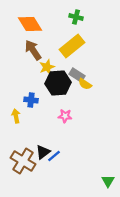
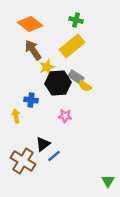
green cross: moved 3 px down
orange diamond: rotated 20 degrees counterclockwise
gray rectangle: moved 1 px left, 2 px down
yellow semicircle: moved 2 px down
black triangle: moved 8 px up
